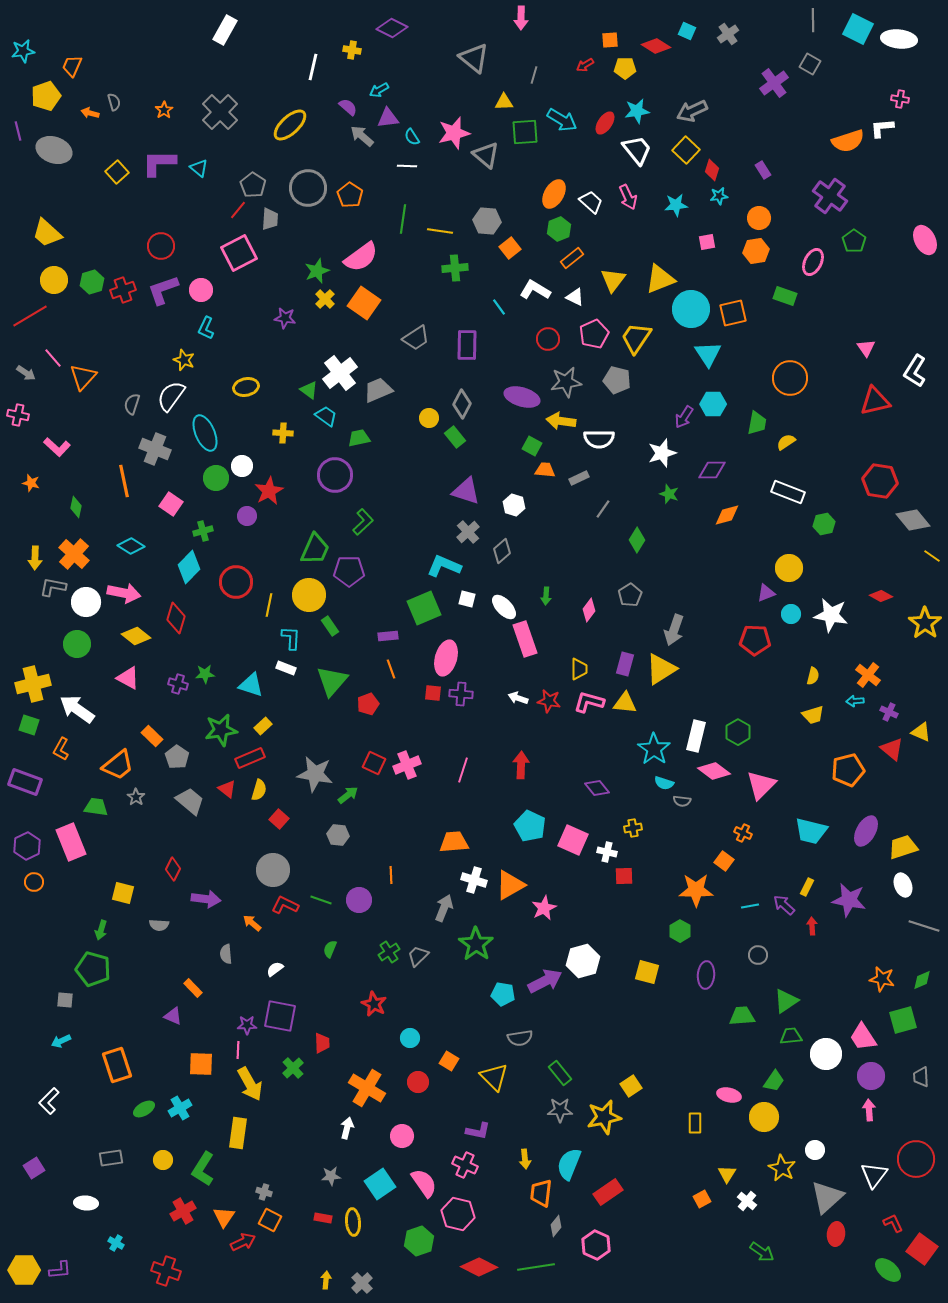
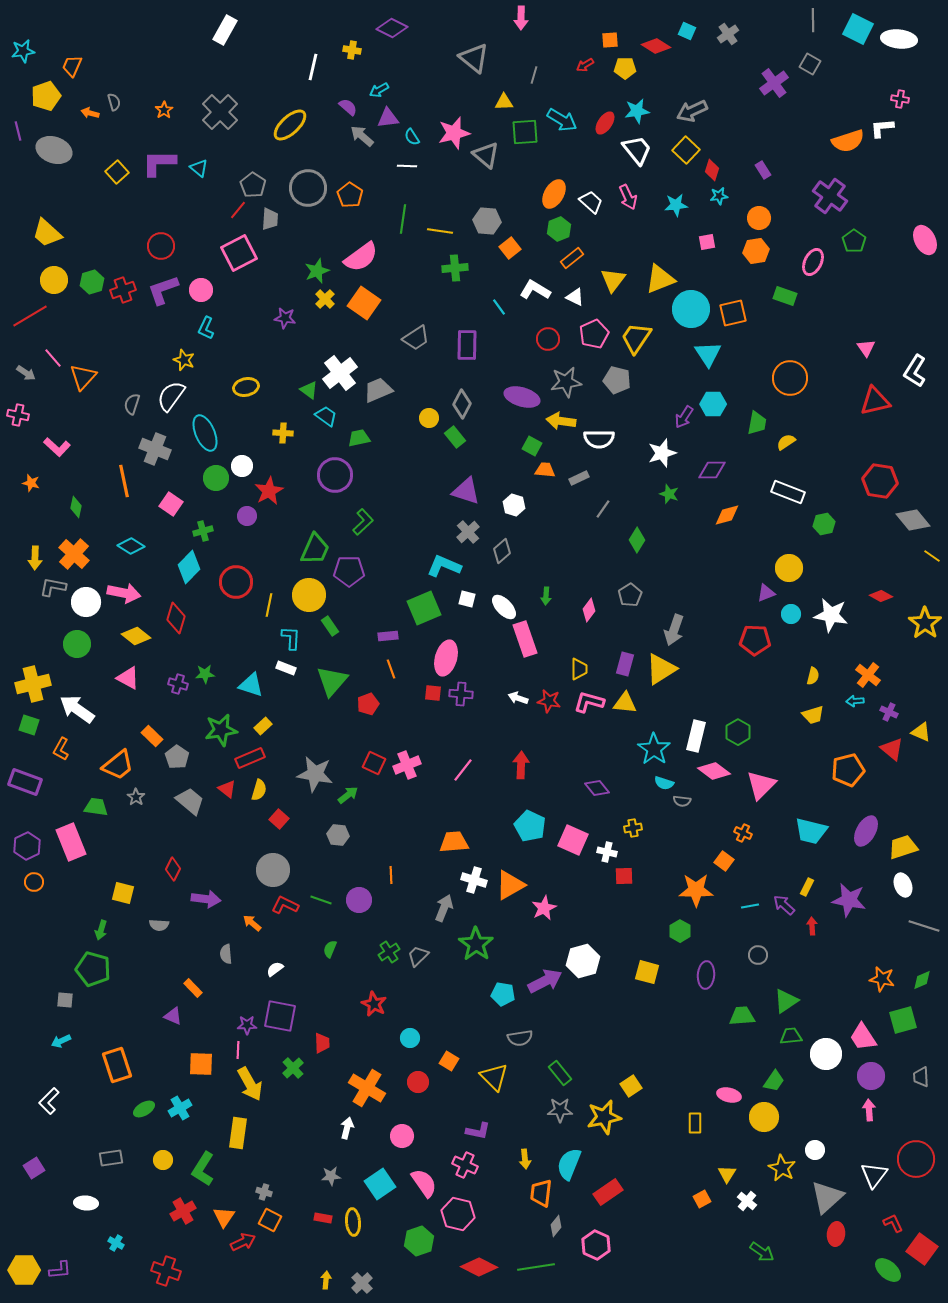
pink line at (463, 770): rotated 20 degrees clockwise
